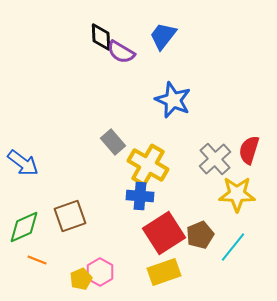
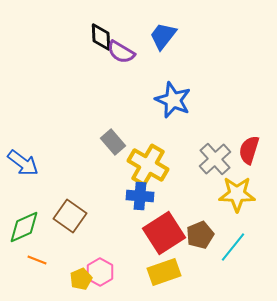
brown square: rotated 36 degrees counterclockwise
